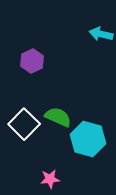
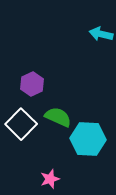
purple hexagon: moved 23 px down
white square: moved 3 px left
cyan hexagon: rotated 12 degrees counterclockwise
pink star: rotated 12 degrees counterclockwise
